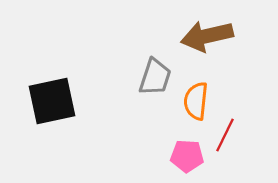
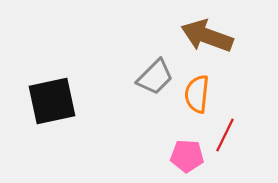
brown arrow: rotated 33 degrees clockwise
gray trapezoid: rotated 27 degrees clockwise
orange semicircle: moved 1 px right, 7 px up
